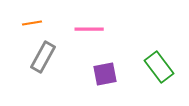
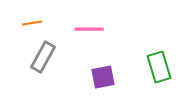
green rectangle: rotated 20 degrees clockwise
purple square: moved 2 px left, 3 px down
